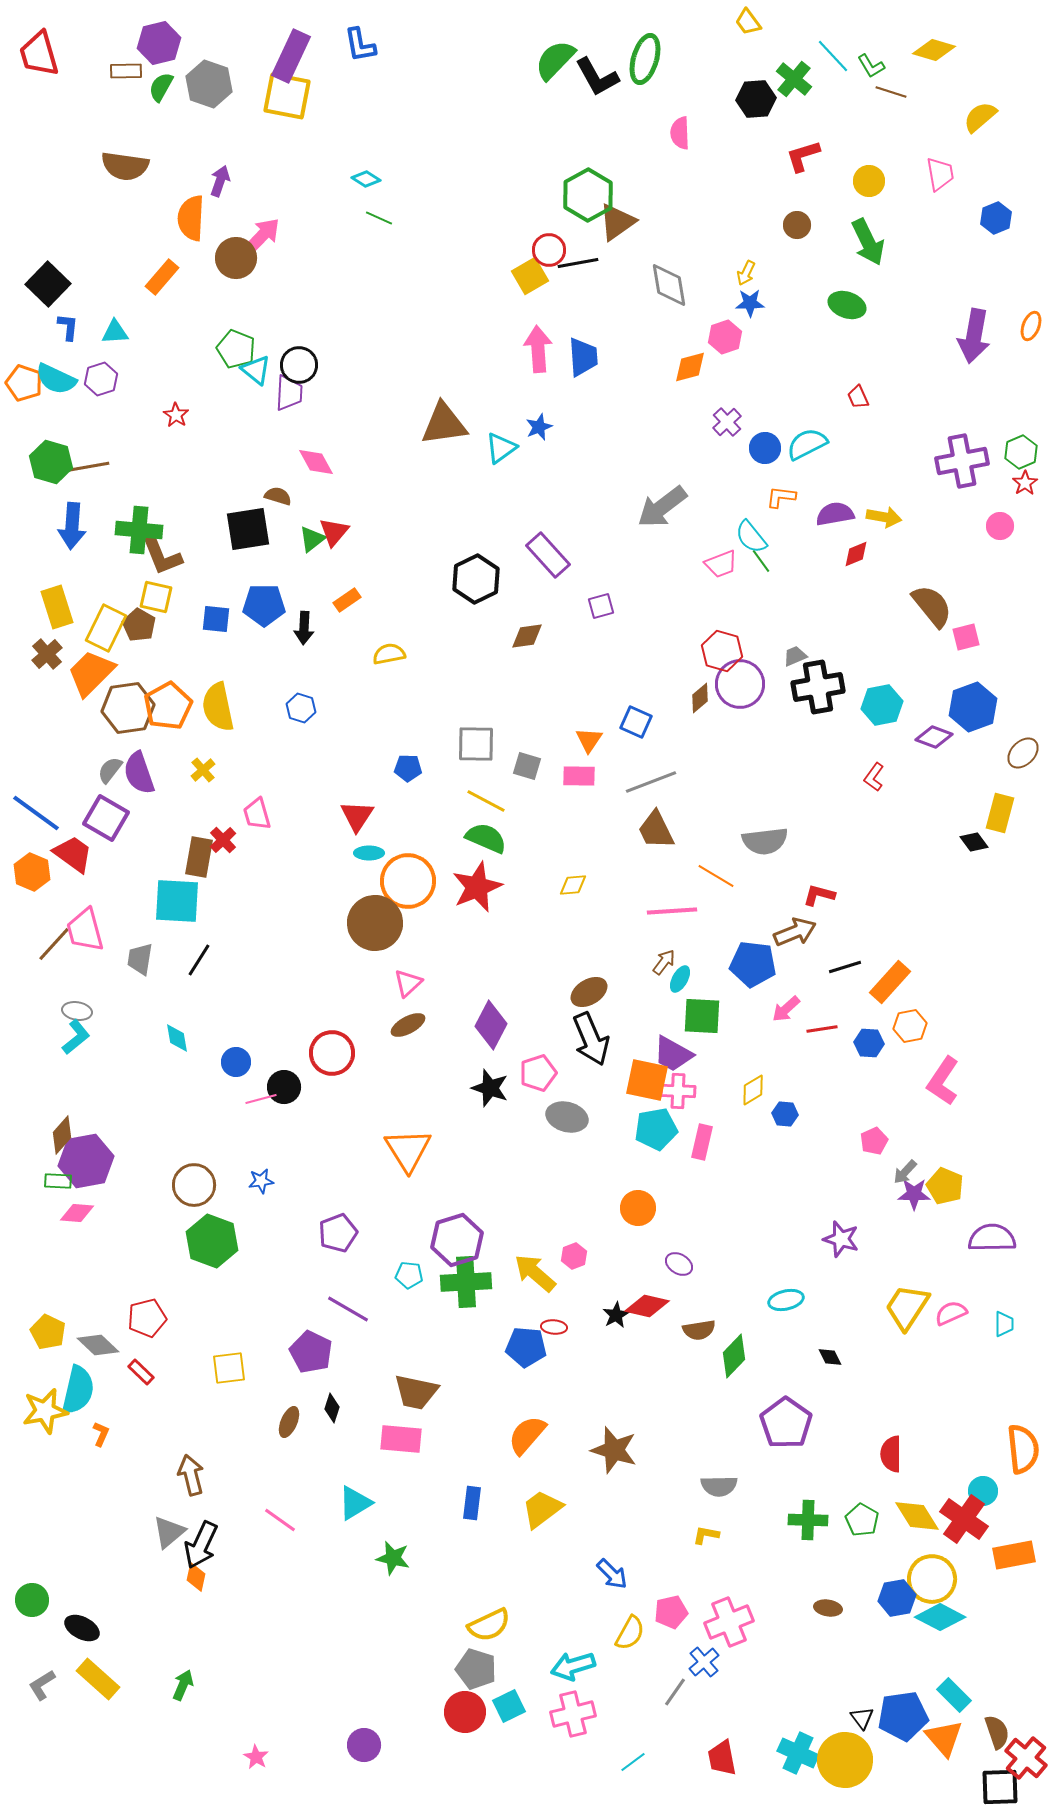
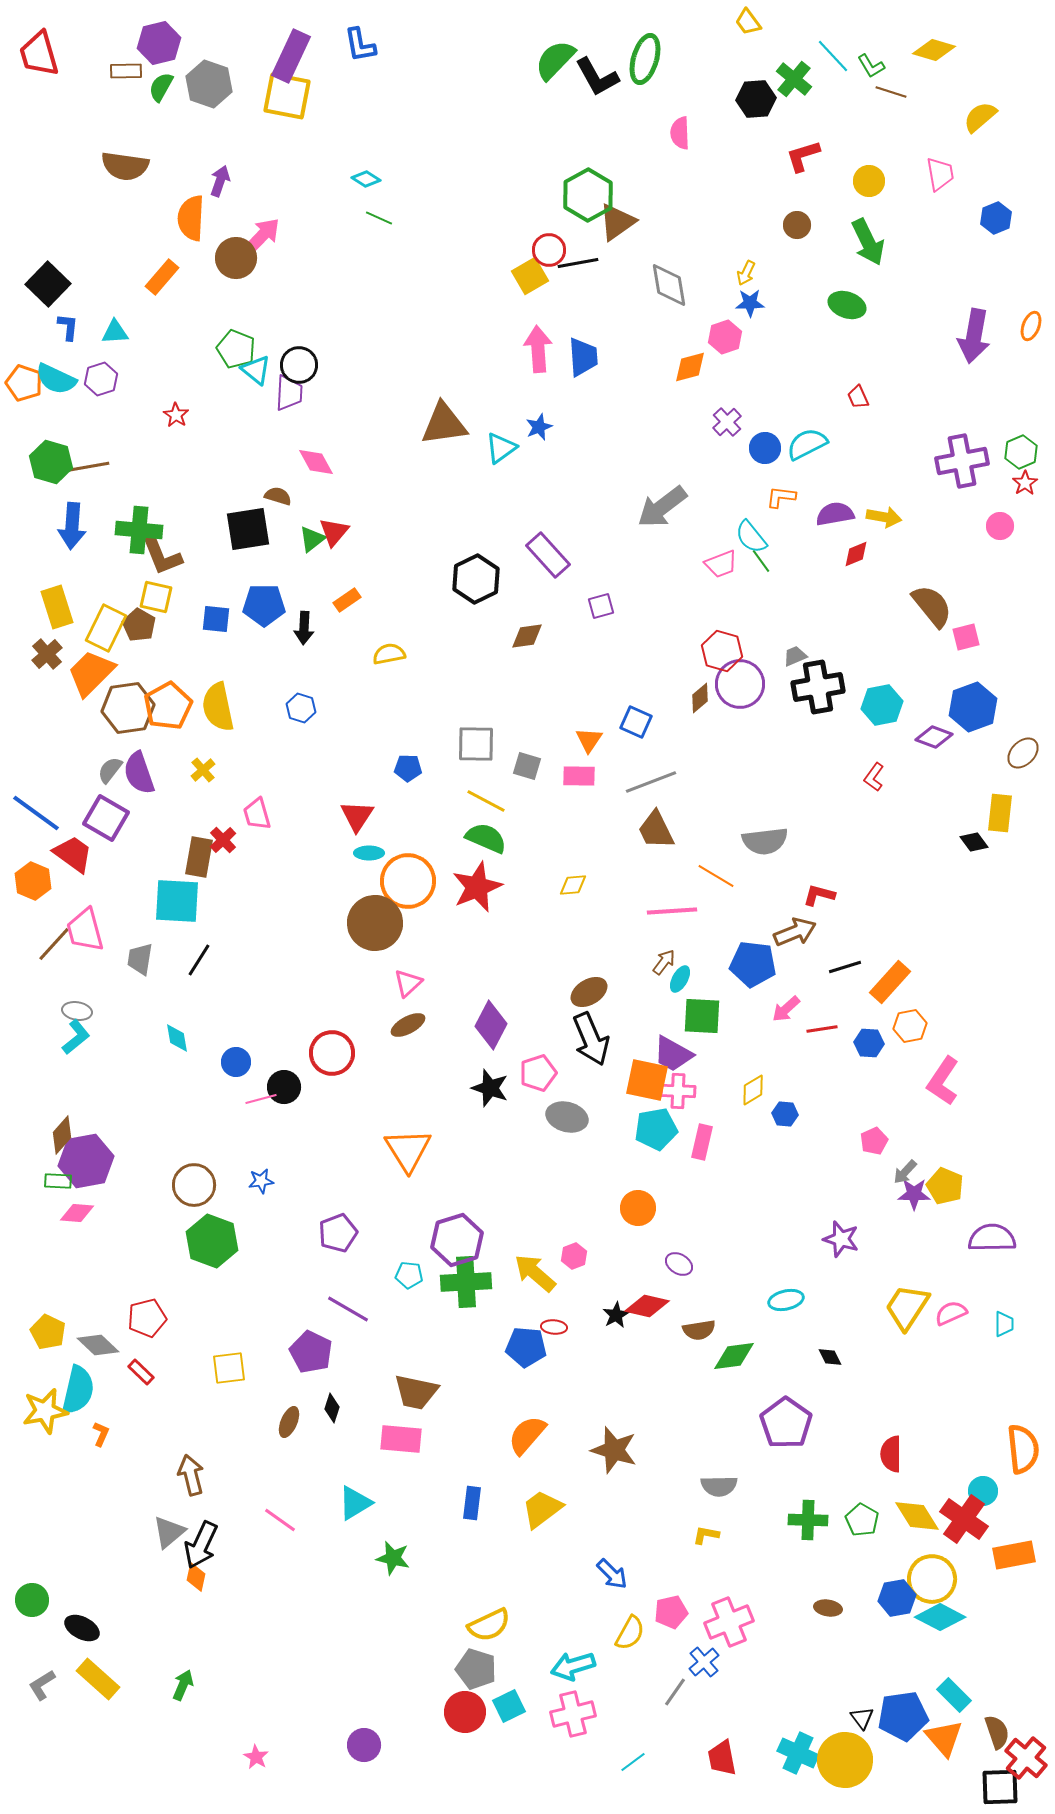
yellow rectangle at (1000, 813): rotated 9 degrees counterclockwise
orange hexagon at (32, 872): moved 1 px right, 9 px down
green diamond at (734, 1356): rotated 39 degrees clockwise
